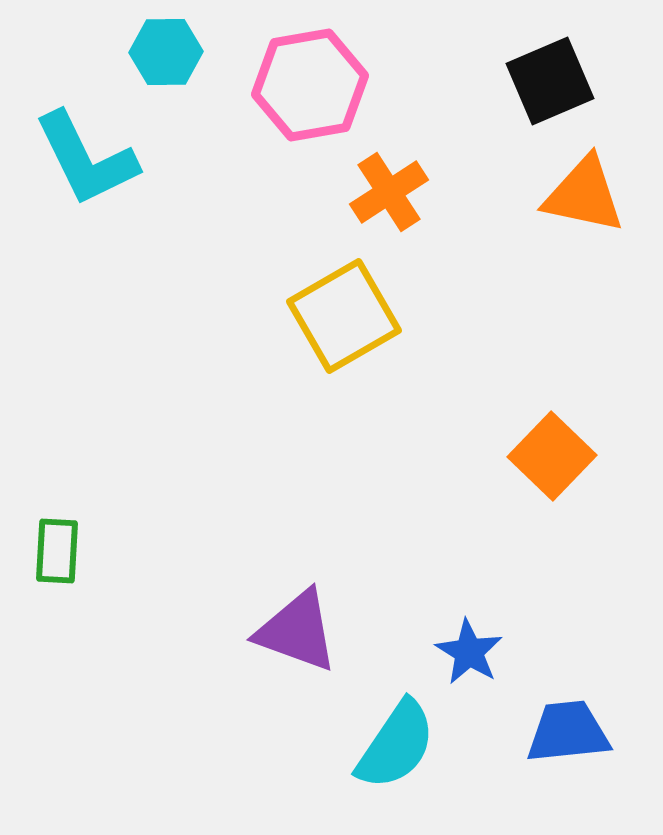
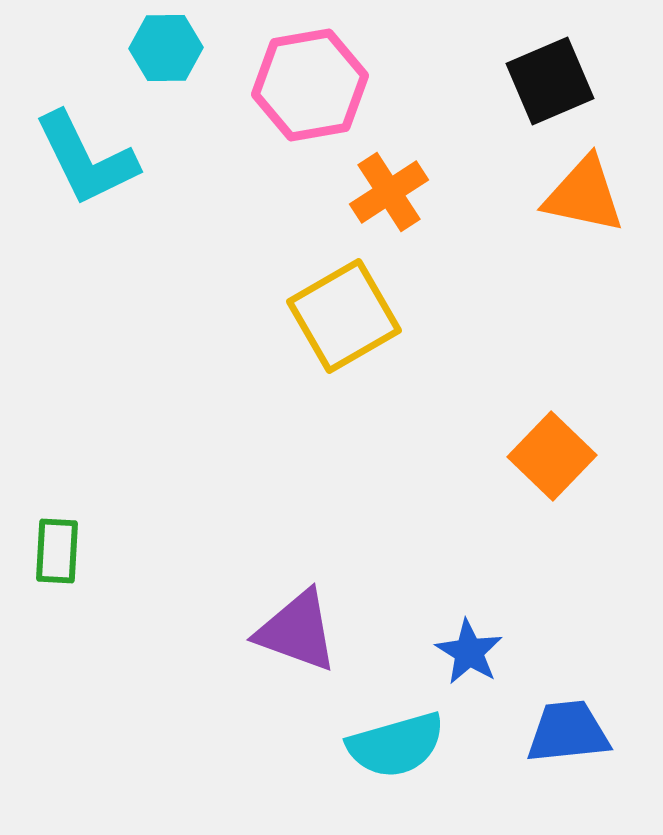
cyan hexagon: moved 4 px up
cyan semicircle: rotated 40 degrees clockwise
